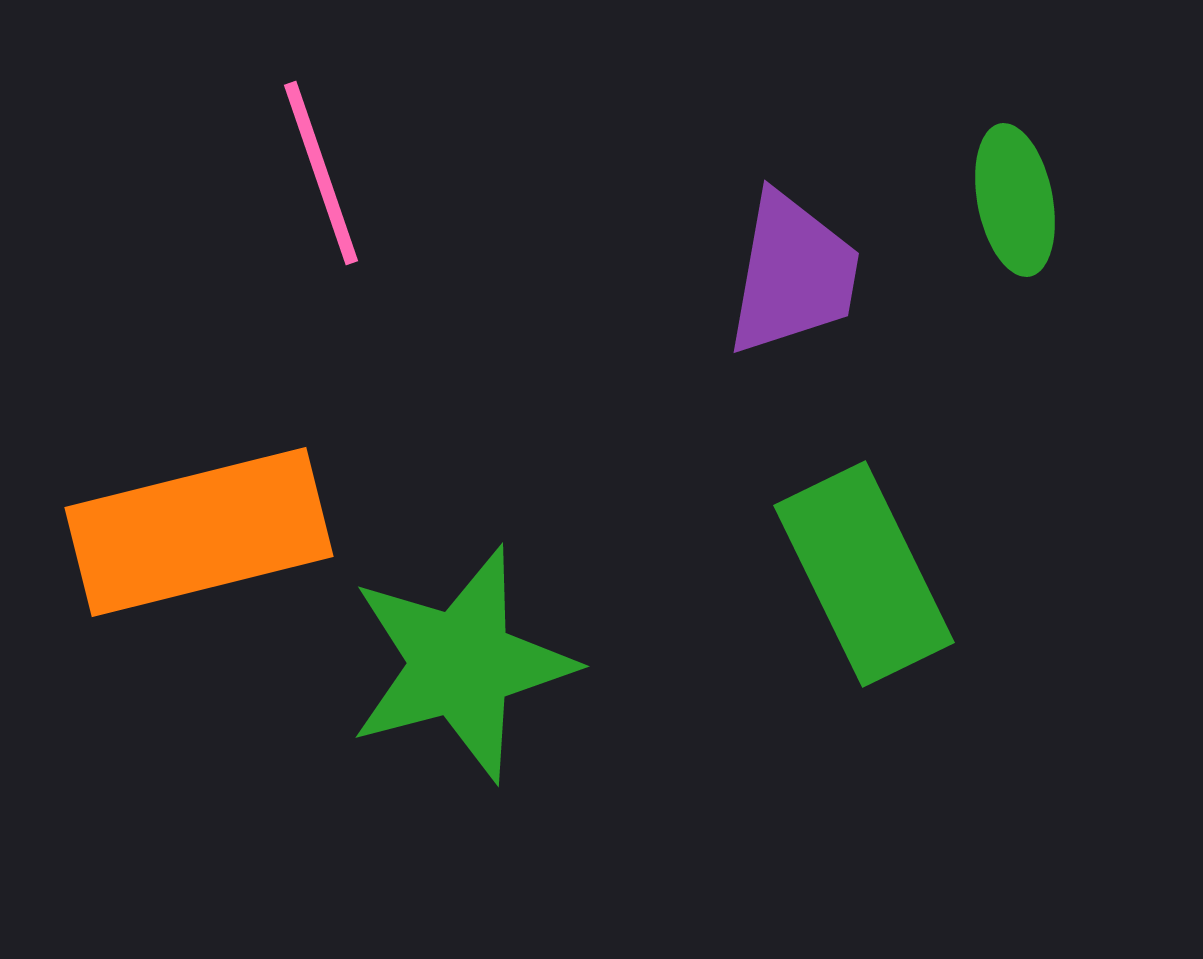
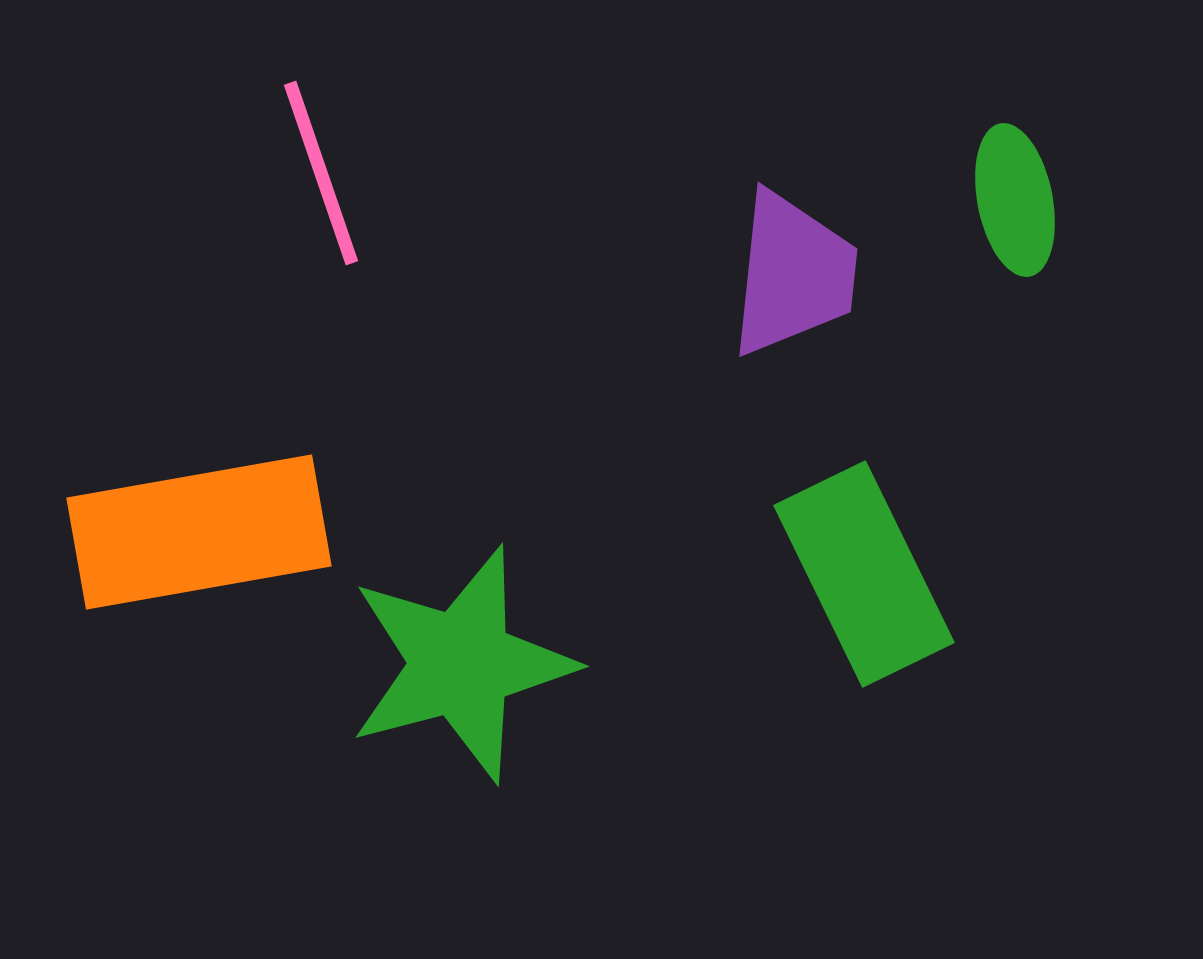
purple trapezoid: rotated 4 degrees counterclockwise
orange rectangle: rotated 4 degrees clockwise
